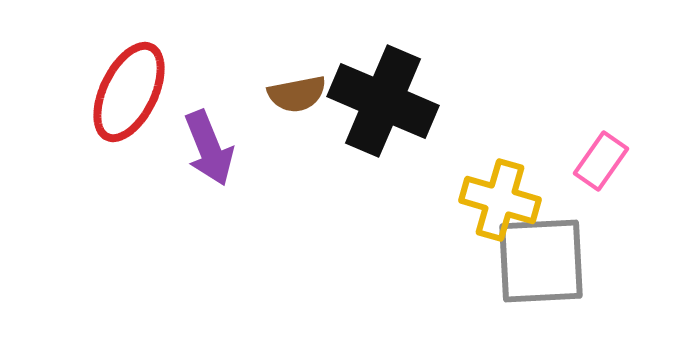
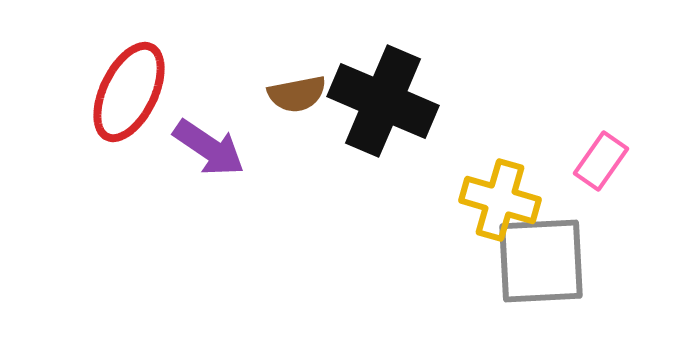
purple arrow: rotated 34 degrees counterclockwise
